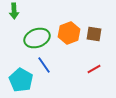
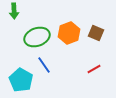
brown square: moved 2 px right, 1 px up; rotated 14 degrees clockwise
green ellipse: moved 1 px up
